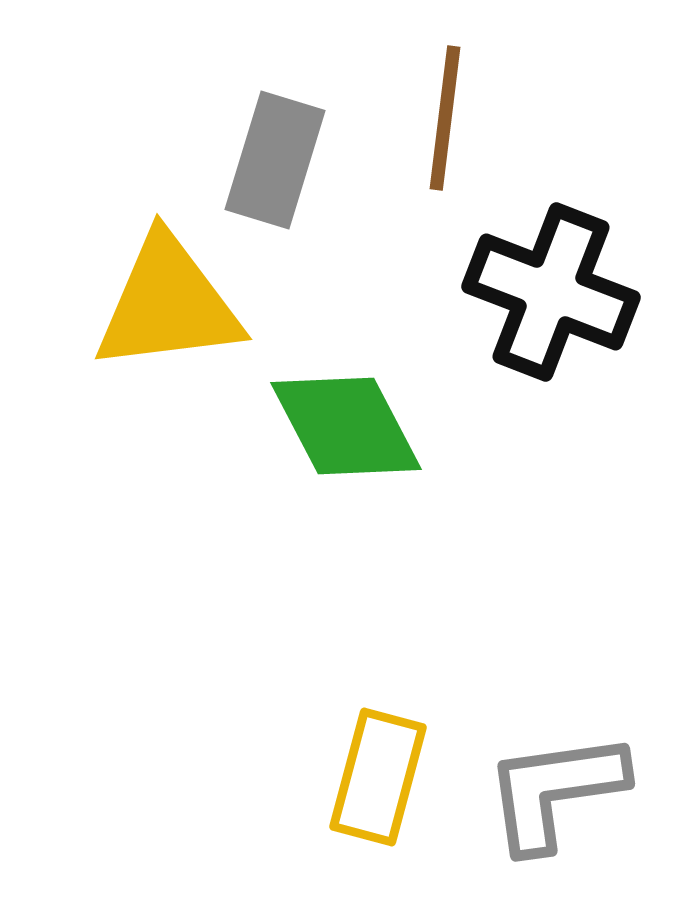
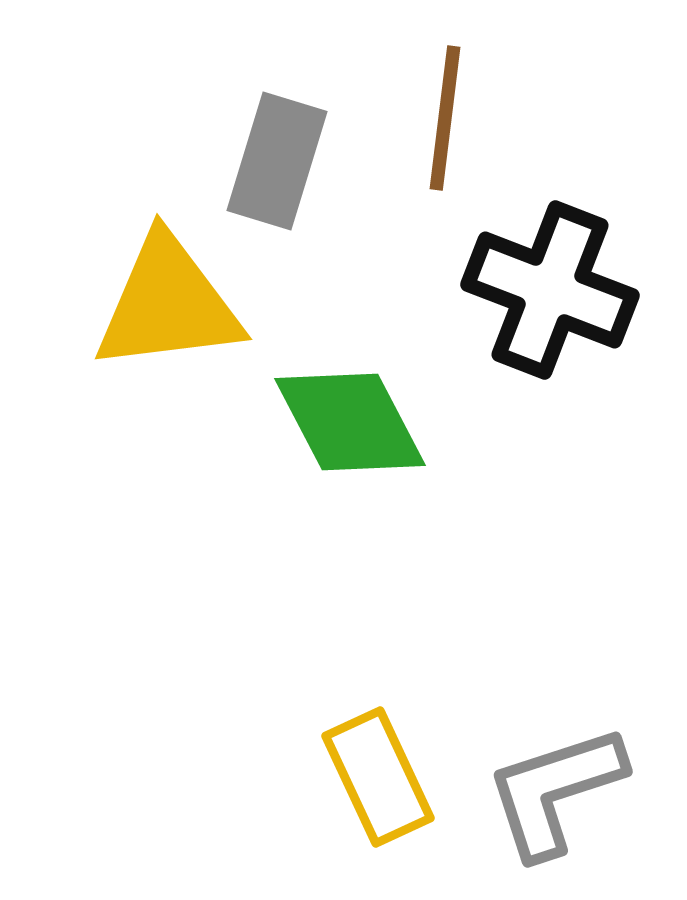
gray rectangle: moved 2 px right, 1 px down
black cross: moved 1 px left, 2 px up
green diamond: moved 4 px right, 4 px up
yellow rectangle: rotated 40 degrees counterclockwise
gray L-shape: rotated 10 degrees counterclockwise
